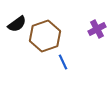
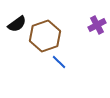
purple cross: moved 4 px up
blue line: moved 4 px left; rotated 21 degrees counterclockwise
